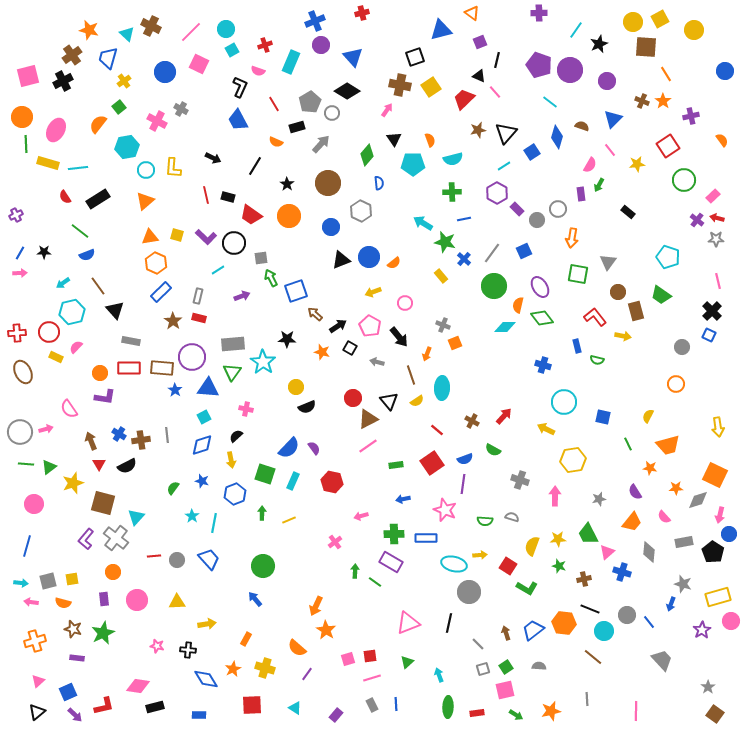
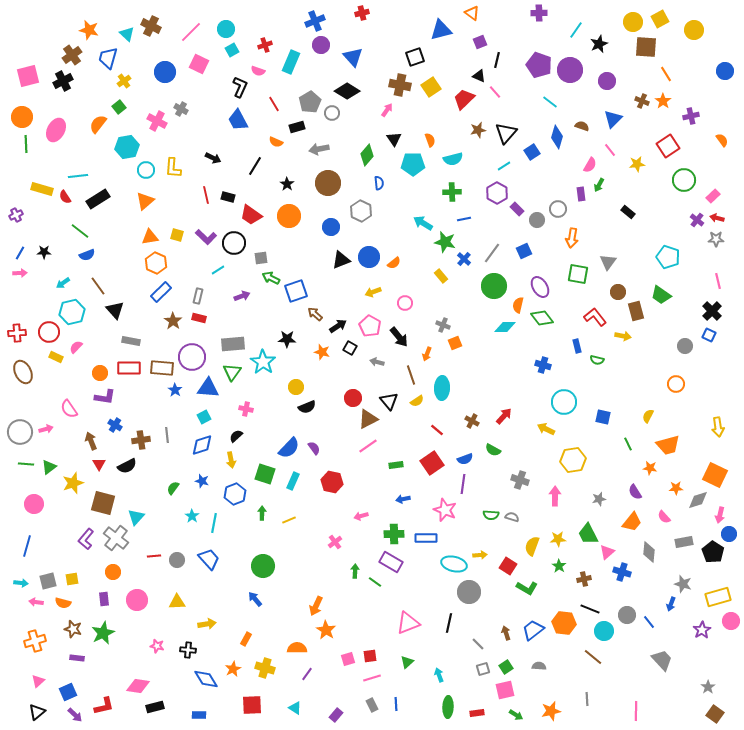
gray arrow at (321, 144): moved 2 px left, 5 px down; rotated 144 degrees counterclockwise
yellow rectangle at (48, 163): moved 6 px left, 26 px down
cyan line at (78, 168): moved 8 px down
green arrow at (271, 278): rotated 36 degrees counterclockwise
gray circle at (682, 347): moved 3 px right, 1 px up
blue cross at (119, 434): moved 4 px left, 9 px up
green semicircle at (485, 521): moved 6 px right, 6 px up
green star at (559, 566): rotated 16 degrees clockwise
pink arrow at (31, 602): moved 5 px right
orange semicircle at (297, 648): rotated 138 degrees clockwise
